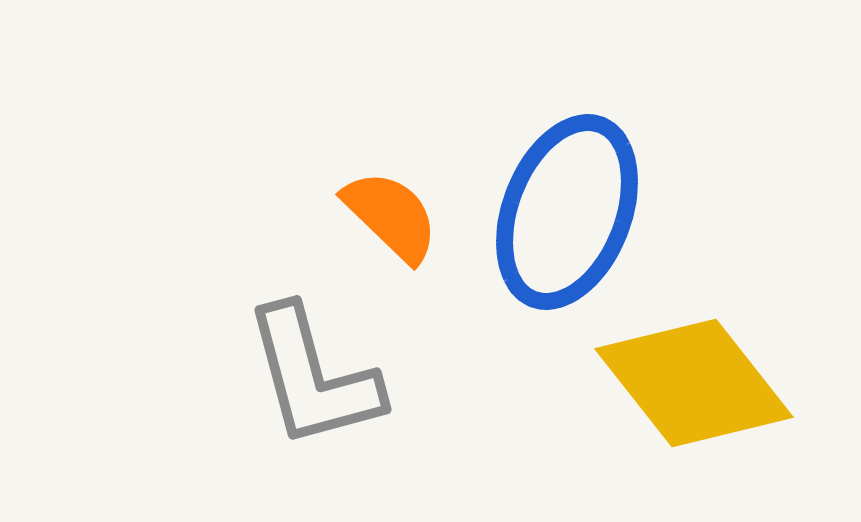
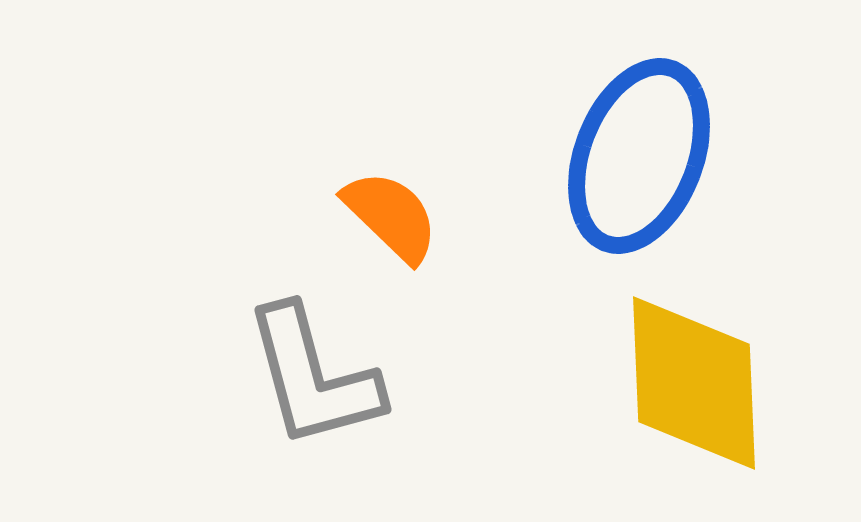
blue ellipse: moved 72 px right, 56 px up
yellow diamond: rotated 36 degrees clockwise
